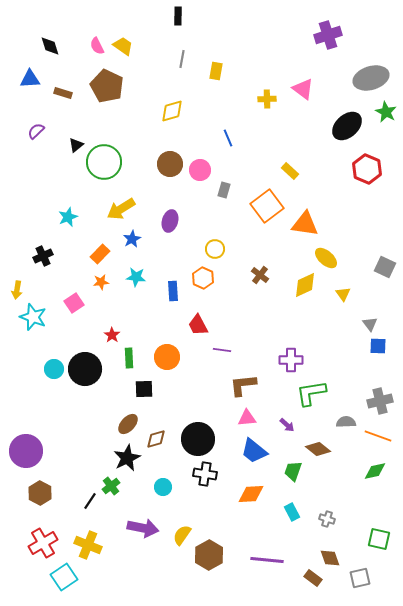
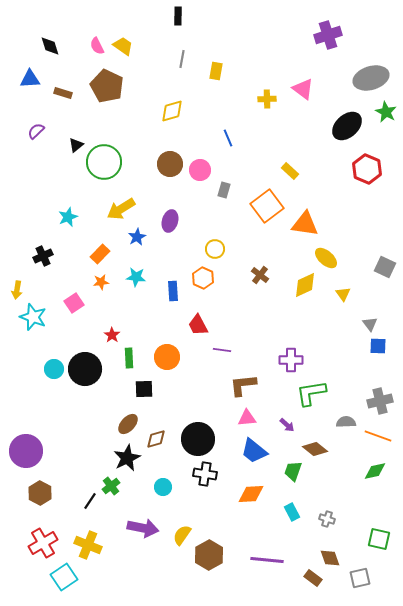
blue star at (132, 239): moved 5 px right, 2 px up
brown diamond at (318, 449): moved 3 px left
